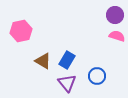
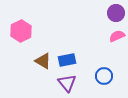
purple circle: moved 1 px right, 2 px up
pink hexagon: rotated 15 degrees counterclockwise
pink semicircle: rotated 42 degrees counterclockwise
blue rectangle: rotated 48 degrees clockwise
blue circle: moved 7 px right
